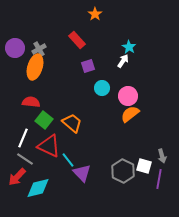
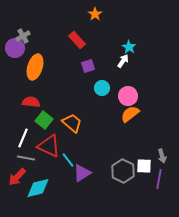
gray cross: moved 16 px left, 13 px up
gray line: moved 1 px right, 1 px up; rotated 24 degrees counterclockwise
white square: rotated 14 degrees counterclockwise
purple triangle: rotated 42 degrees clockwise
